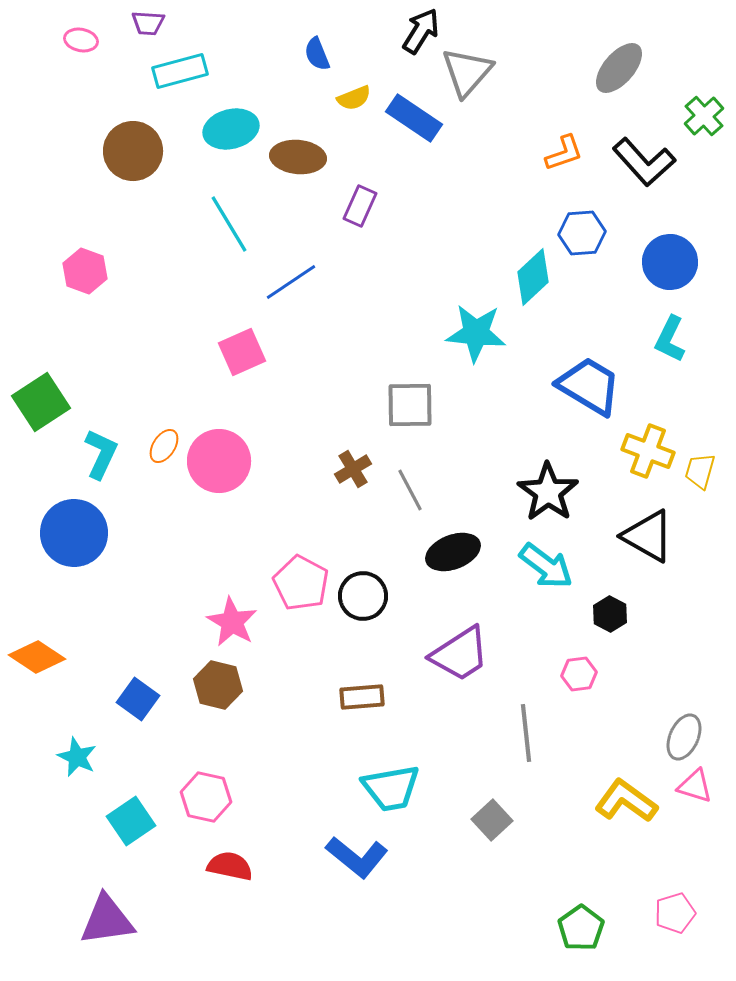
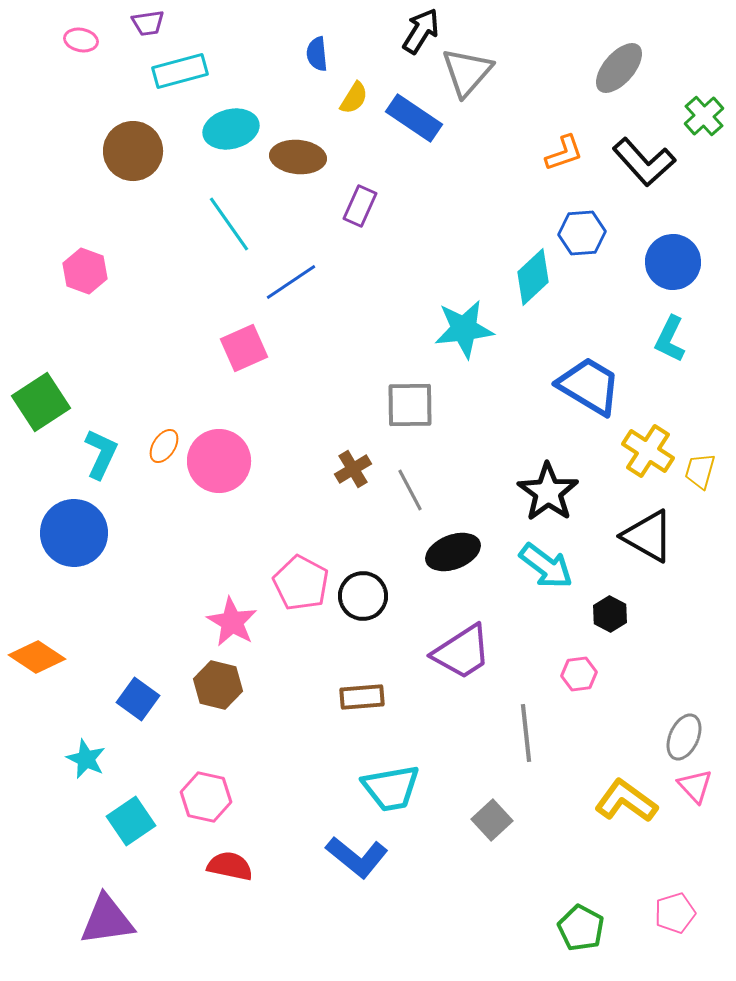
purple trapezoid at (148, 23): rotated 12 degrees counterclockwise
blue semicircle at (317, 54): rotated 16 degrees clockwise
yellow semicircle at (354, 98): rotated 36 degrees counterclockwise
cyan line at (229, 224): rotated 4 degrees counterclockwise
blue circle at (670, 262): moved 3 px right
cyan star at (476, 333): moved 12 px left, 4 px up; rotated 12 degrees counterclockwise
pink square at (242, 352): moved 2 px right, 4 px up
yellow cross at (648, 451): rotated 12 degrees clockwise
purple trapezoid at (460, 654): moved 2 px right, 2 px up
cyan star at (77, 757): moved 9 px right, 2 px down
pink triangle at (695, 786): rotated 30 degrees clockwise
green pentagon at (581, 928): rotated 9 degrees counterclockwise
